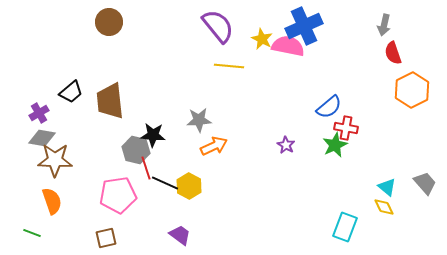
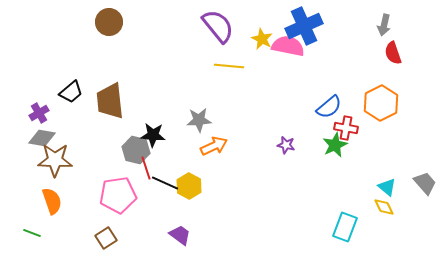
orange hexagon: moved 31 px left, 13 px down
purple star: rotated 18 degrees counterclockwise
brown square: rotated 20 degrees counterclockwise
